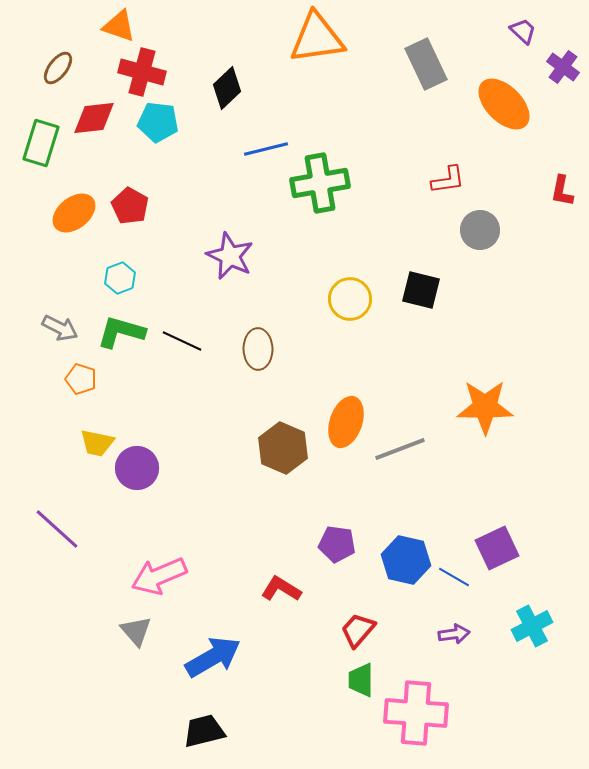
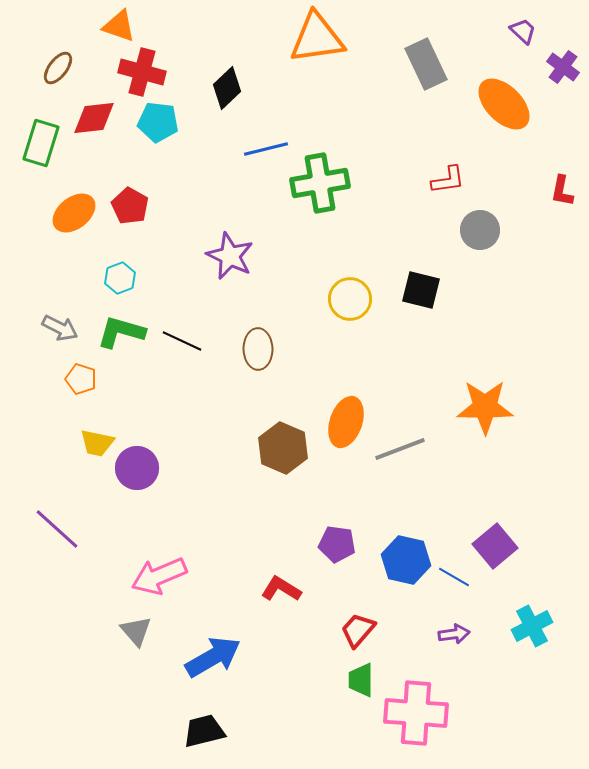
purple square at (497, 548): moved 2 px left, 2 px up; rotated 15 degrees counterclockwise
